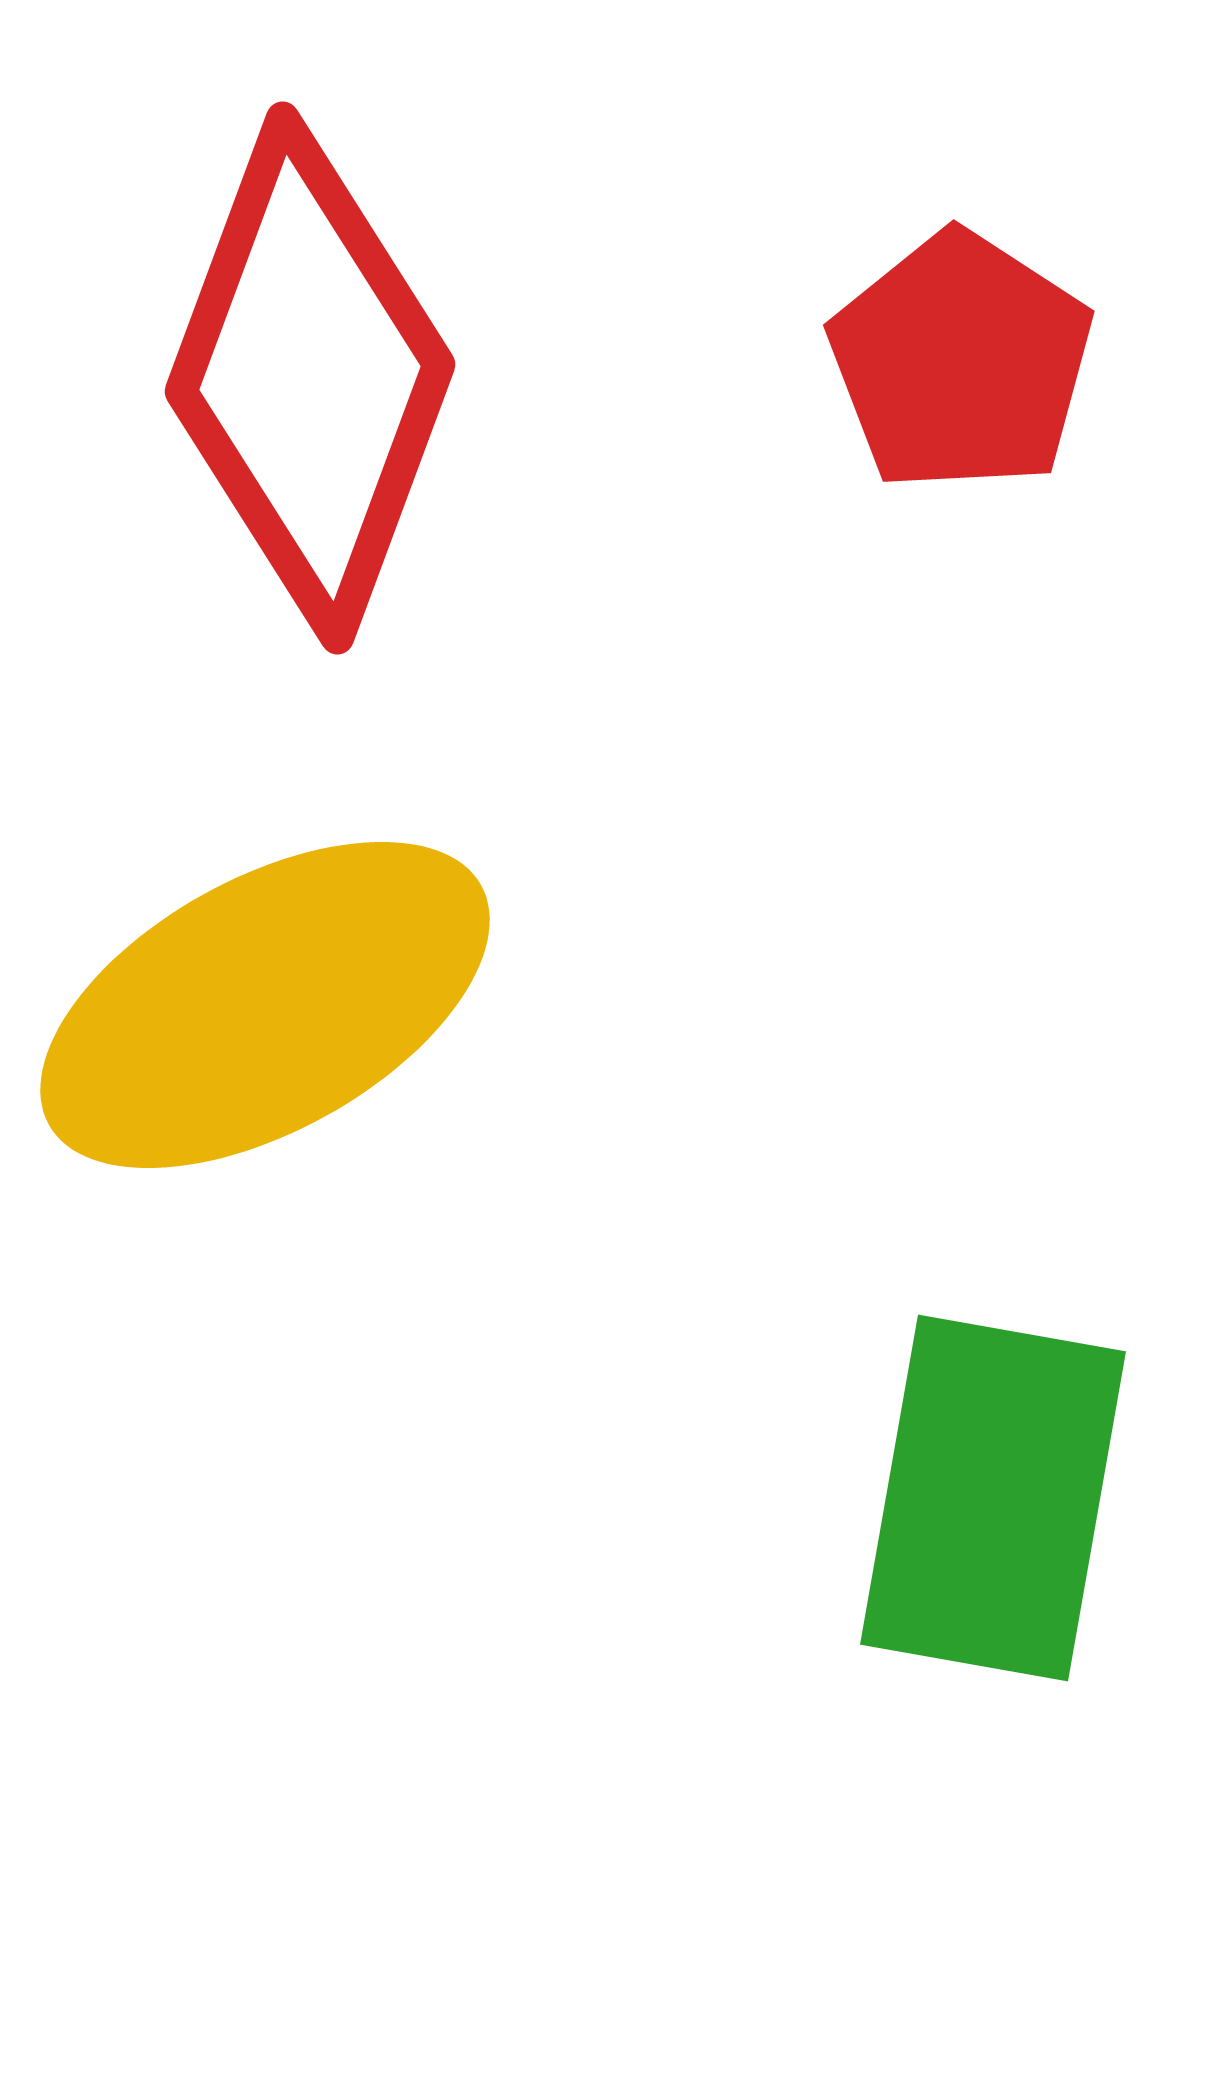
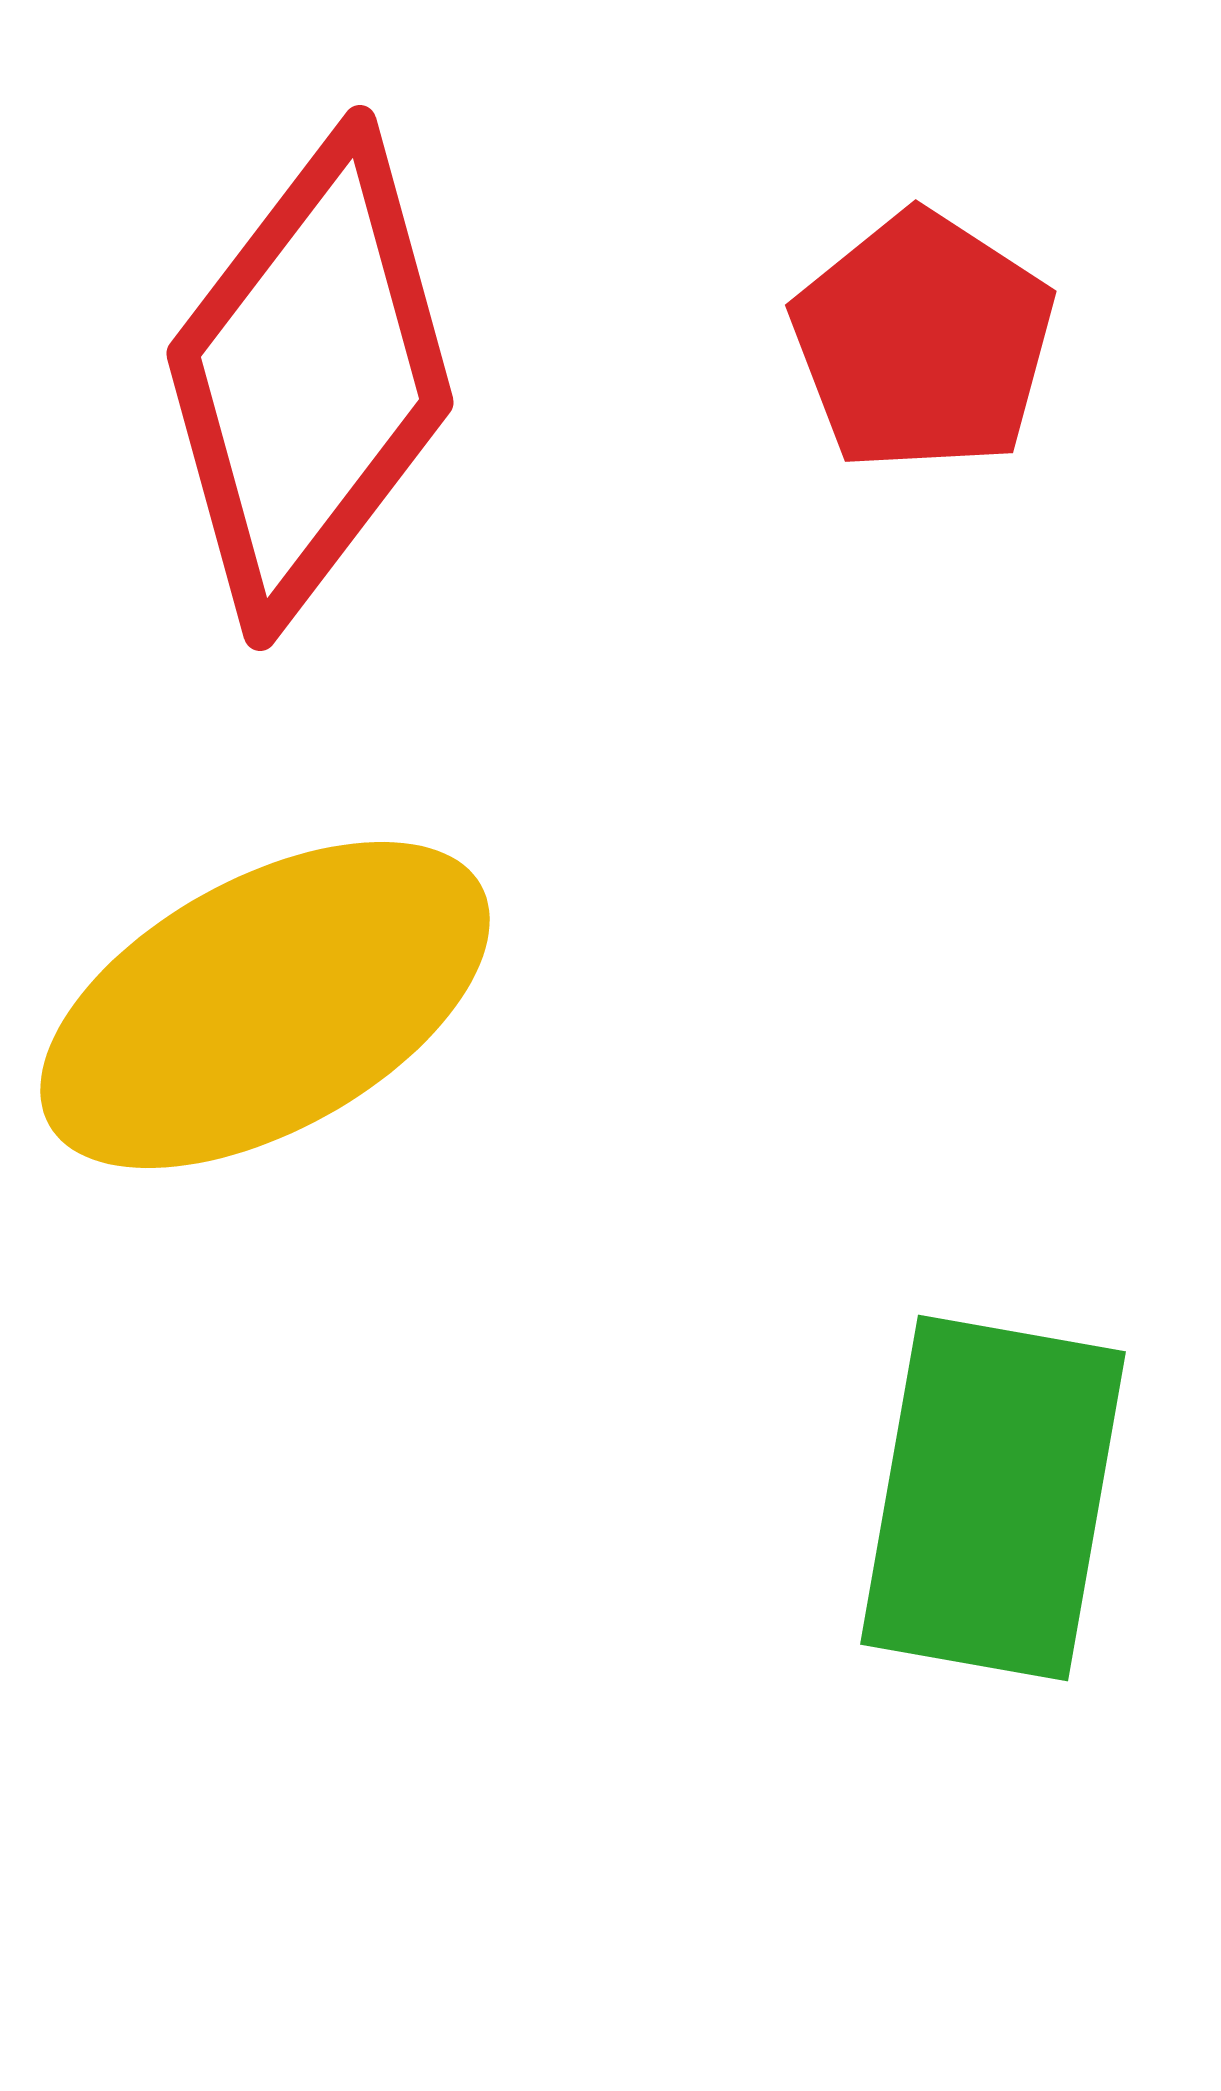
red pentagon: moved 38 px left, 20 px up
red diamond: rotated 17 degrees clockwise
